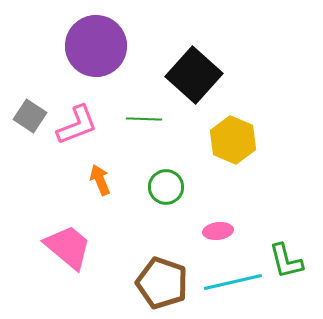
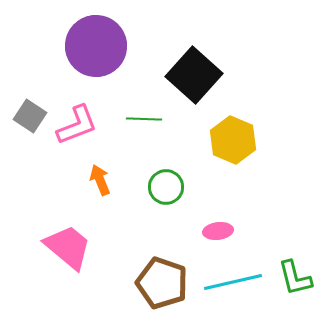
green L-shape: moved 9 px right, 17 px down
